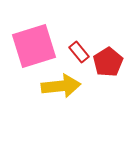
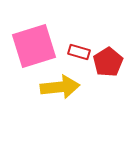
red rectangle: rotated 35 degrees counterclockwise
yellow arrow: moved 1 px left, 1 px down
